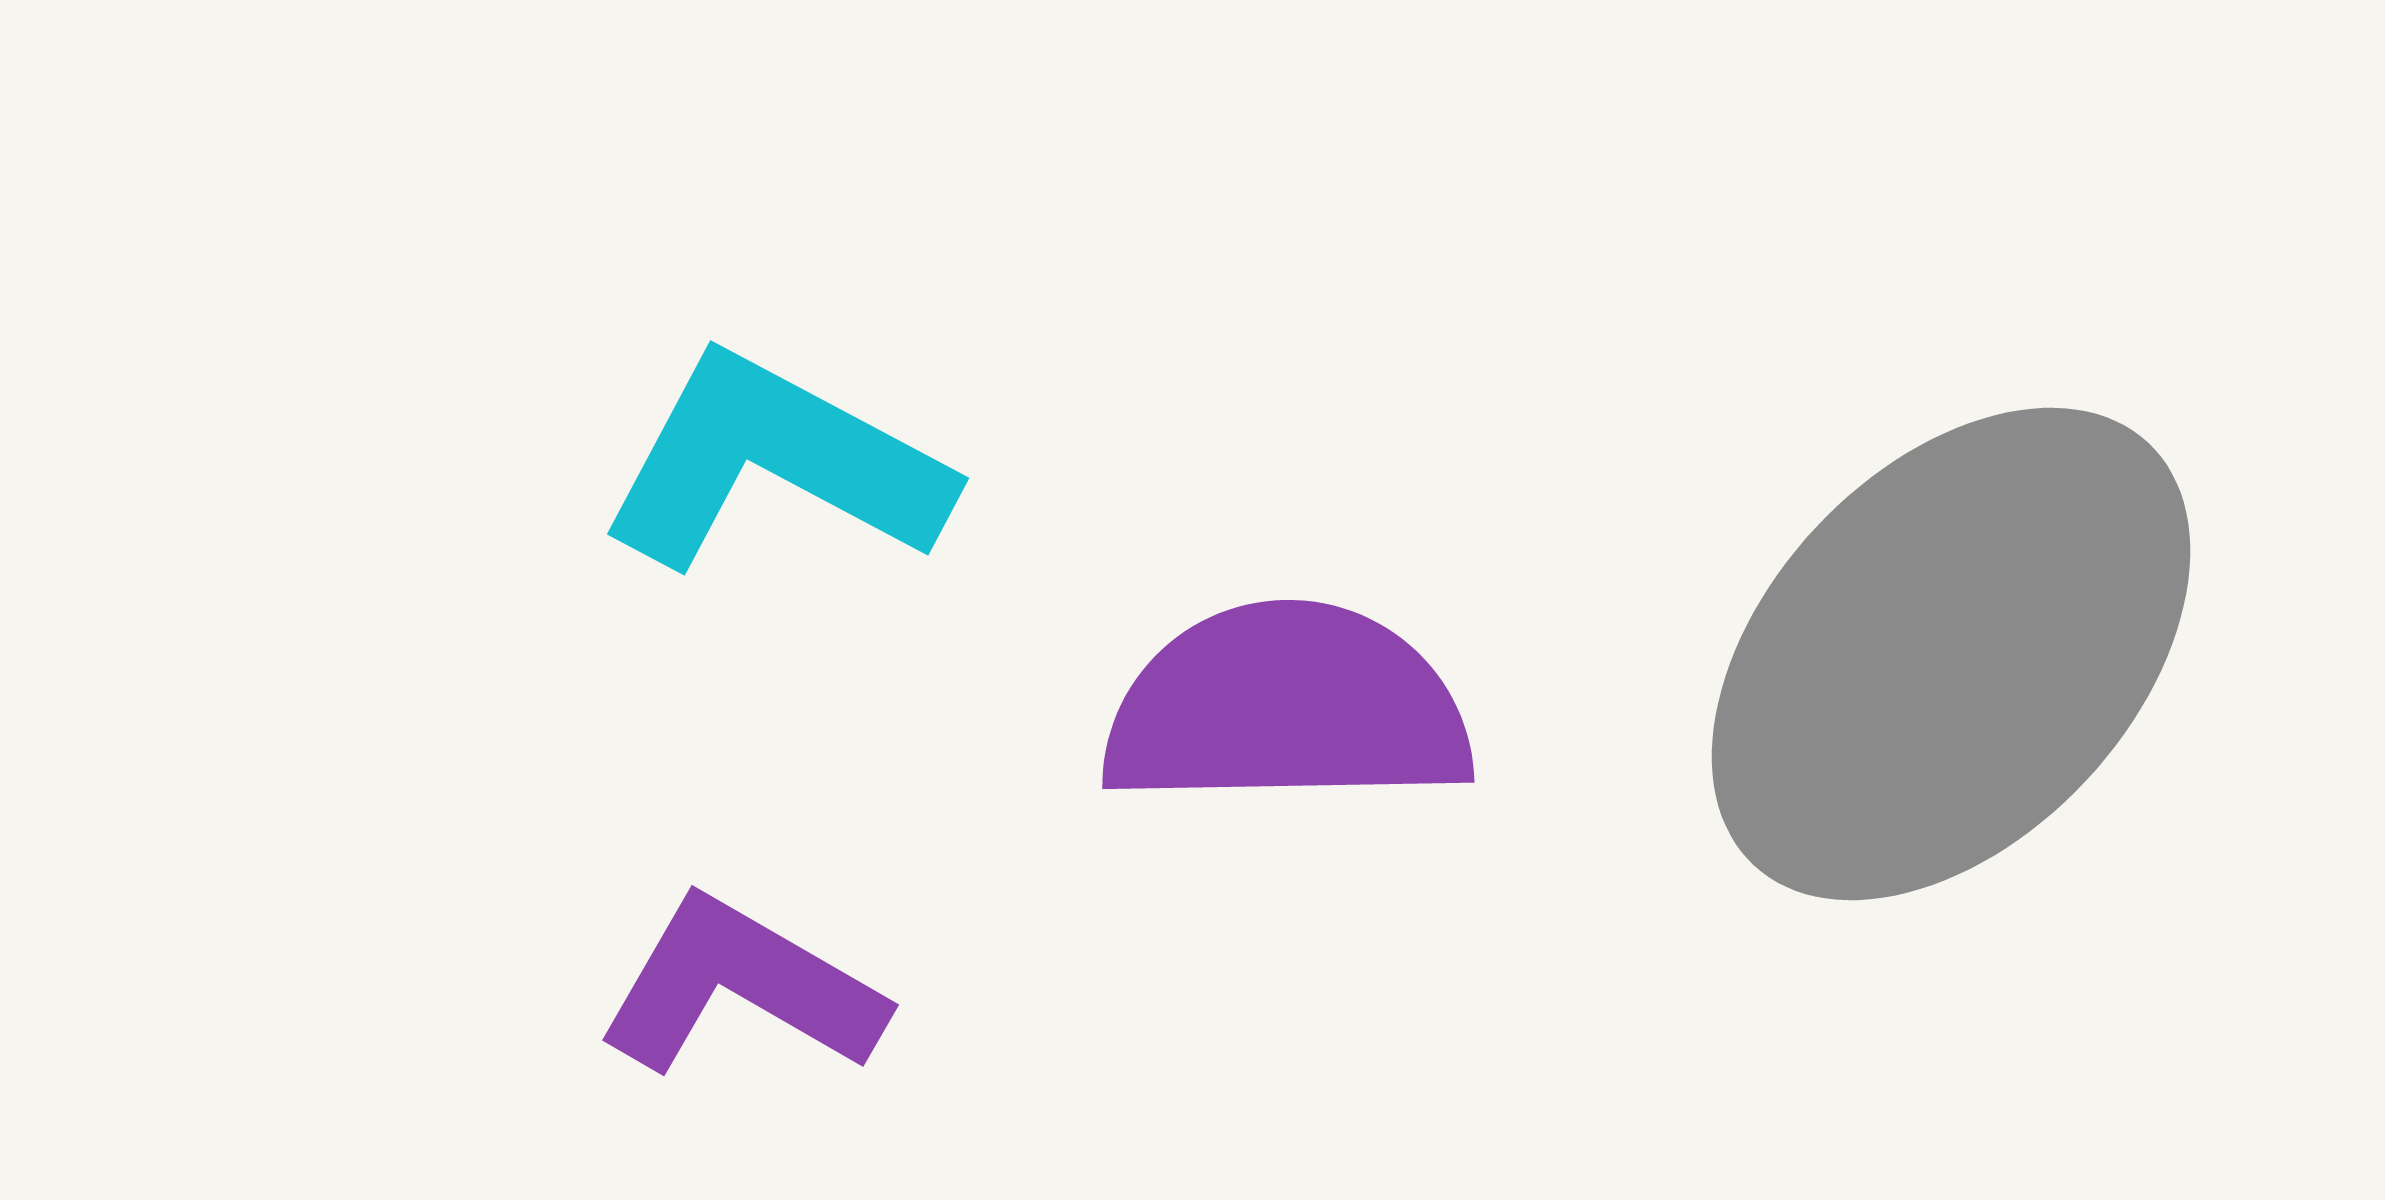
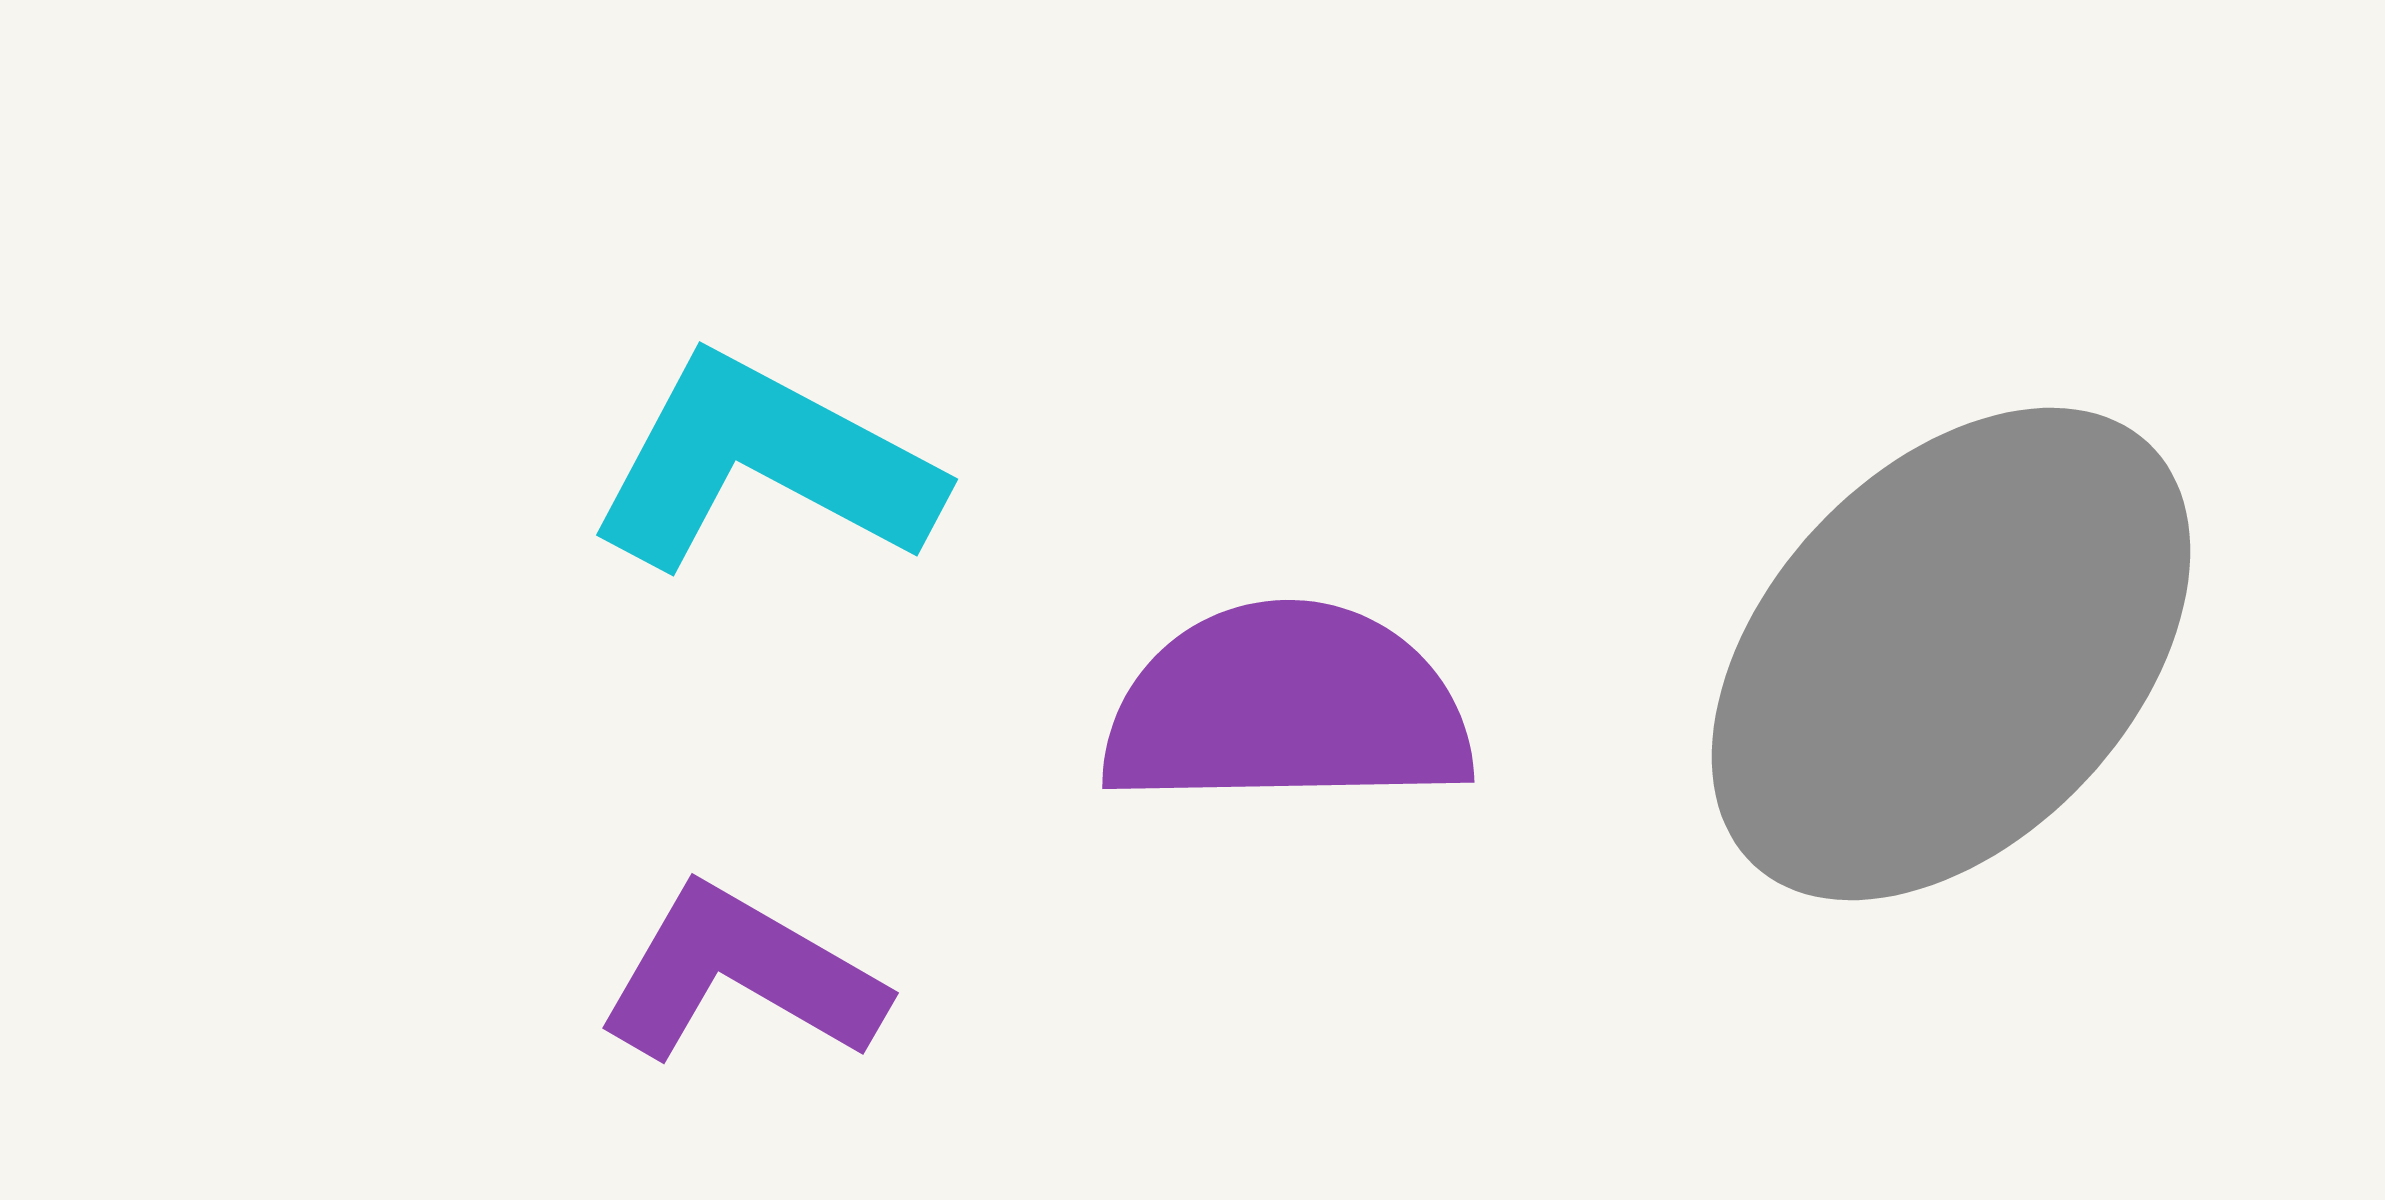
cyan L-shape: moved 11 px left, 1 px down
purple L-shape: moved 12 px up
